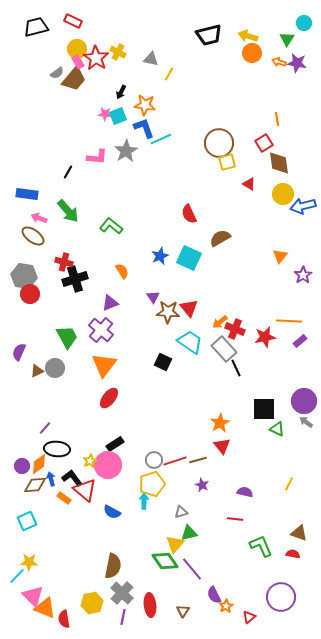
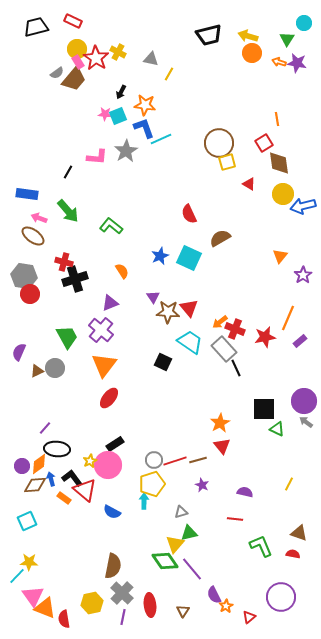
orange line at (289, 321): moved 1 px left, 3 px up; rotated 70 degrees counterclockwise
pink triangle at (33, 596): rotated 10 degrees clockwise
